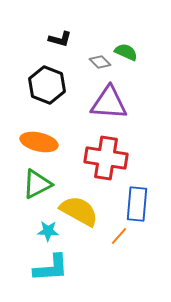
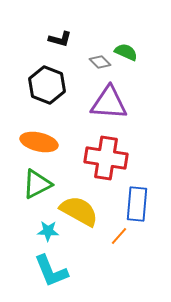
cyan L-shape: moved 3 px down; rotated 72 degrees clockwise
